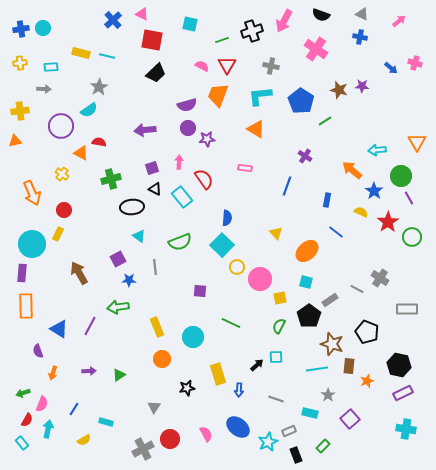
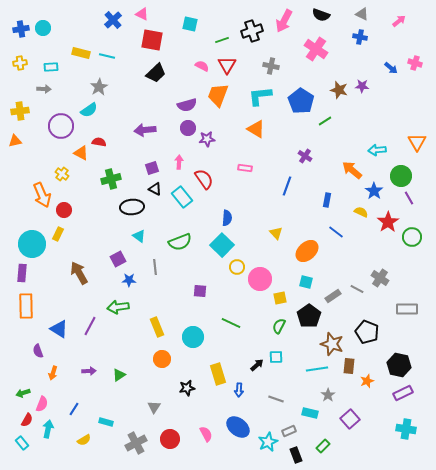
orange arrow at (32, 193): moved 10 px right, 2 px down
gray rectangle at (330, 300): moved 3 px right, 4 px up
gray cross at (143, 449): moved 7 px left, 6 px up
